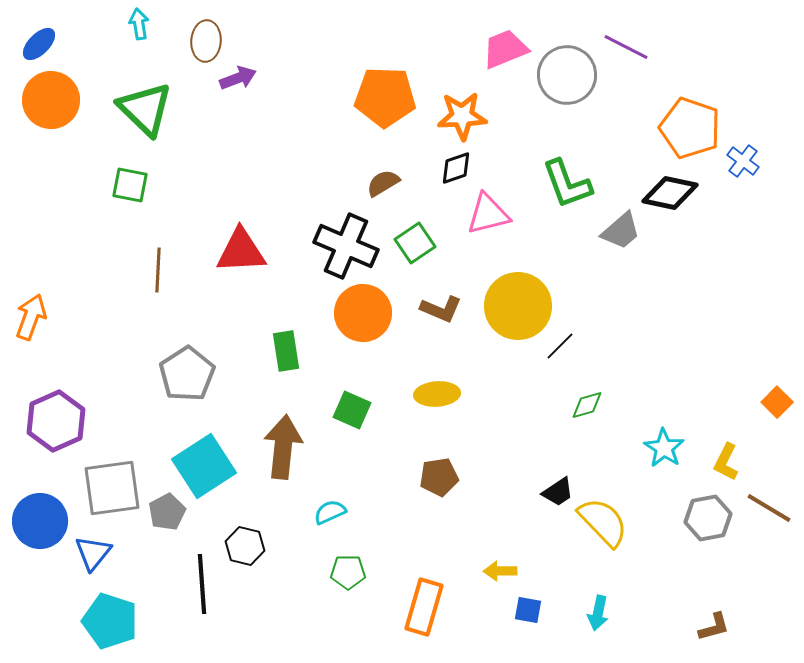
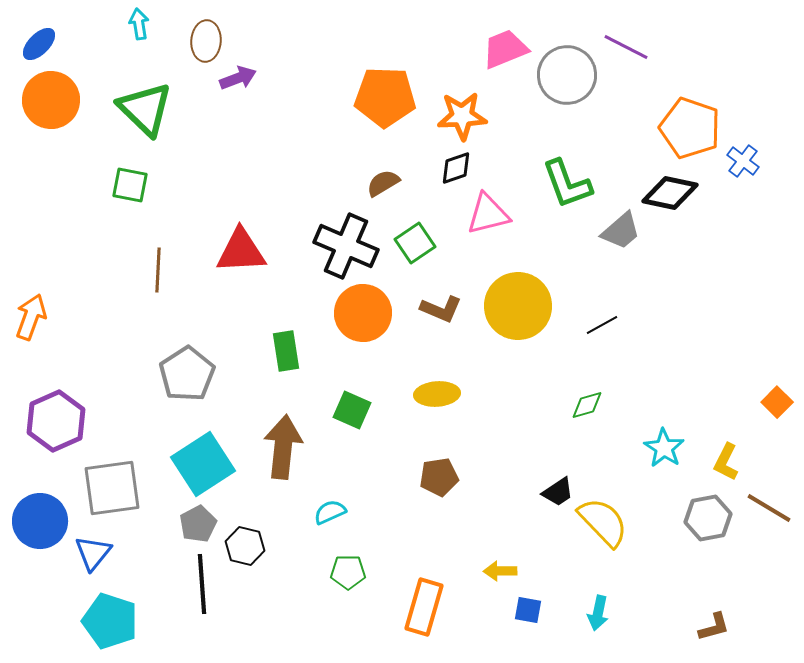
black line at (560, 346): moved 42 px right, 21 px up; rotated 16 degrees clockwise
cyan square at (204, 466): moved 1 px left, 2 px up
gray pentagon at (167, 512): moved 31 px right, 12 px down
